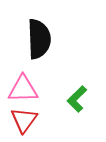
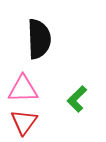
red triangle: moved 2 px down
